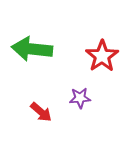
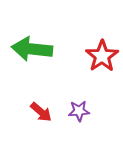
purple star: moved 1 px left, 13 px down
